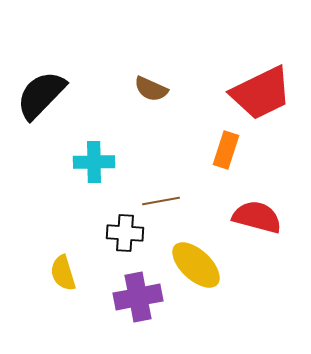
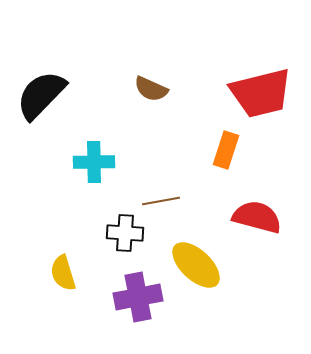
red trapezoid: rotated 12 degrees clockwise
